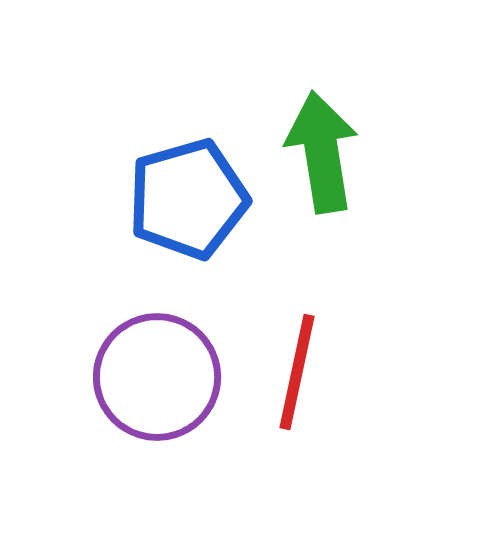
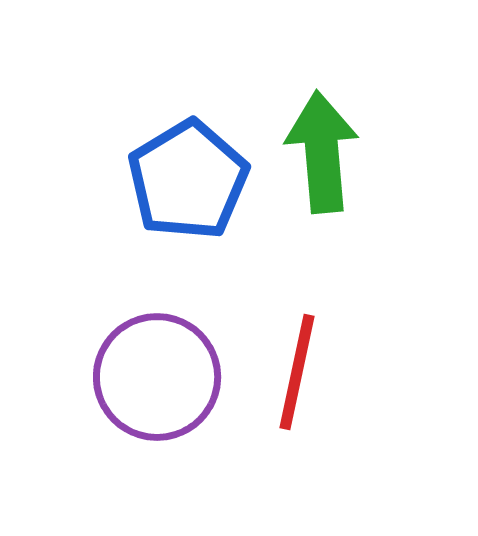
green arrow: rotated 4 degrees clockwise
blue pentagon: moved 19 px up; rotated 15 degrees counterclockwise
